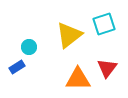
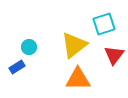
yellow triangle: moved 5 px right, 10 px down
red triangle: moved 7 px right, 13 px up
